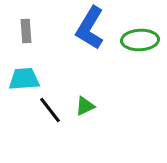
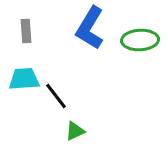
green triangle: moved 10 px left, 25 px down
black line: moved 6 px right, 14 px up
